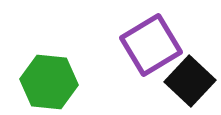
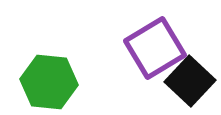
purple square: moved 4 px right, 3 px down
